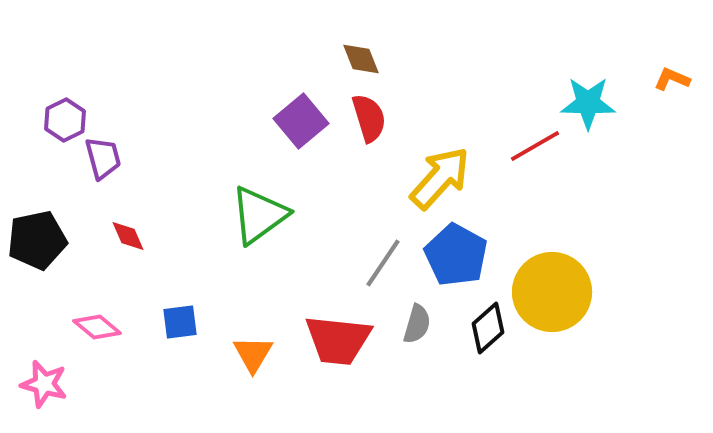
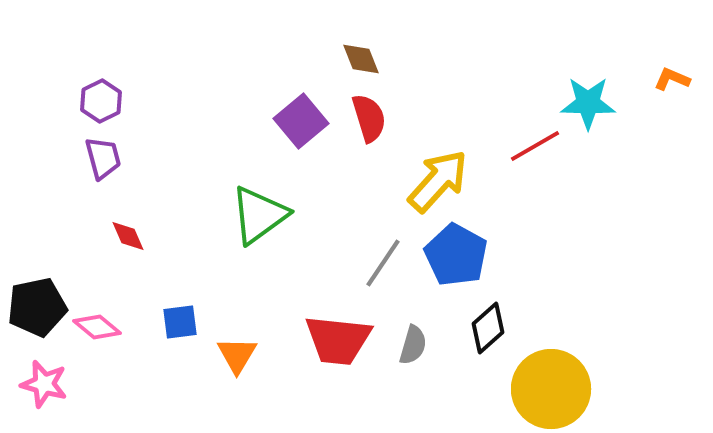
purple hexagon: moved 36 px right, 19 px up
yellow arrow: moved 2 px left, 3 px down
black pentagon: moved 67 px down
yellow circle: moved 1 px left, 97 px down
gray semicircle: moved 4 px left, 21 px down
orange triangle: moved 16 px left, 1 px down
